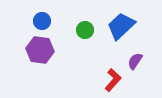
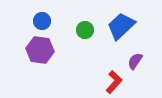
red L-shape: moved 1 px right, 2 px down
